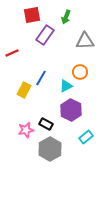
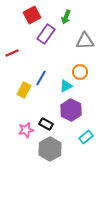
red square: rotated 18 degrees counterclockwise
purple rectangle: moved 1 px right, 1 px up
